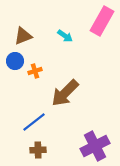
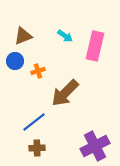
pink rectangle: moved 7 px left, 25 px down; rotated 16 degrees counterclockwise
orange cross: moved 3 px right
brown cross: moved 1 px left, 2 px up
